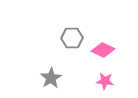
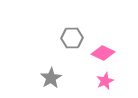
pink diamond: moved 3 px down
pink star: rotated 30 degrees counterclockwise
